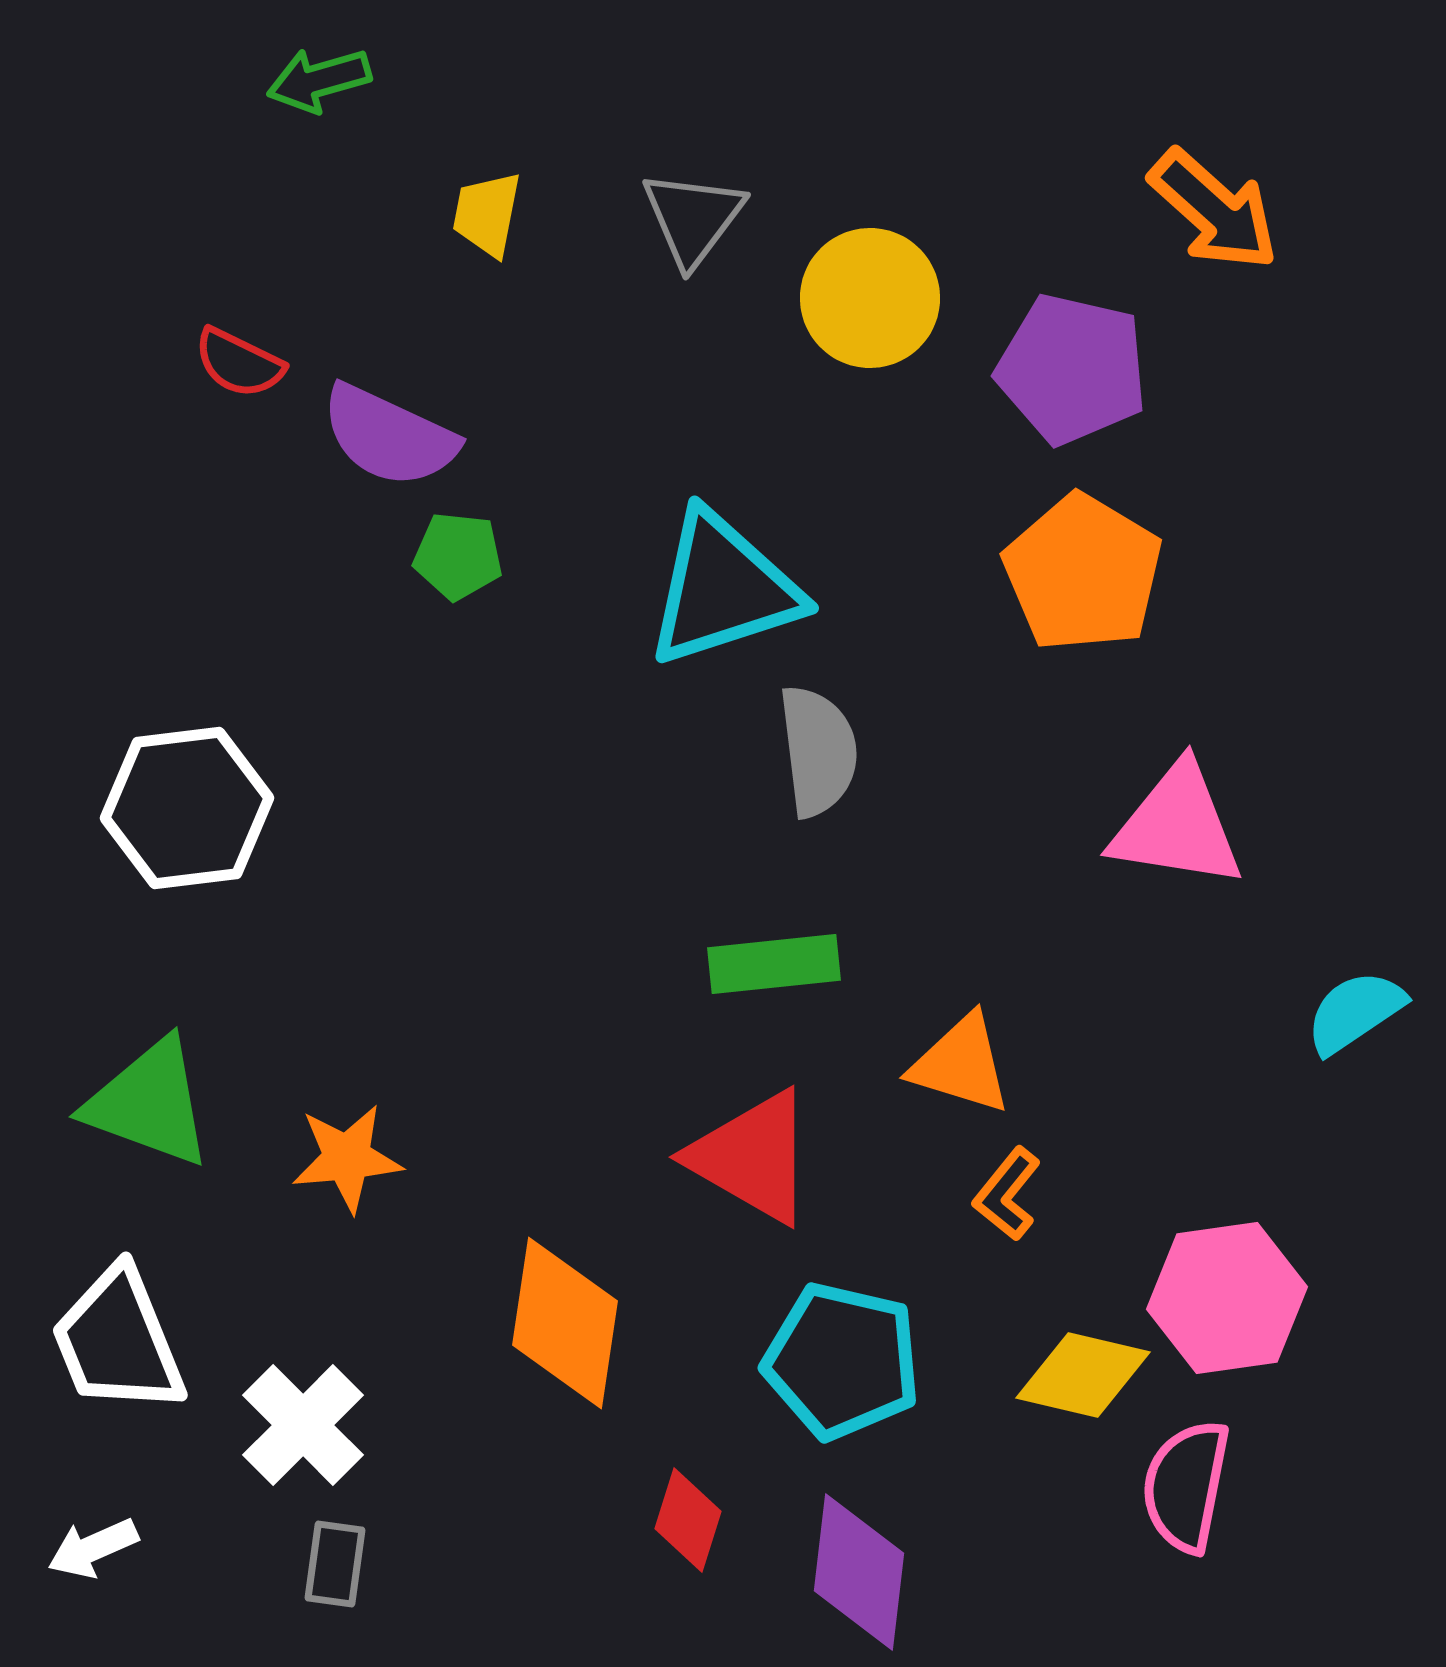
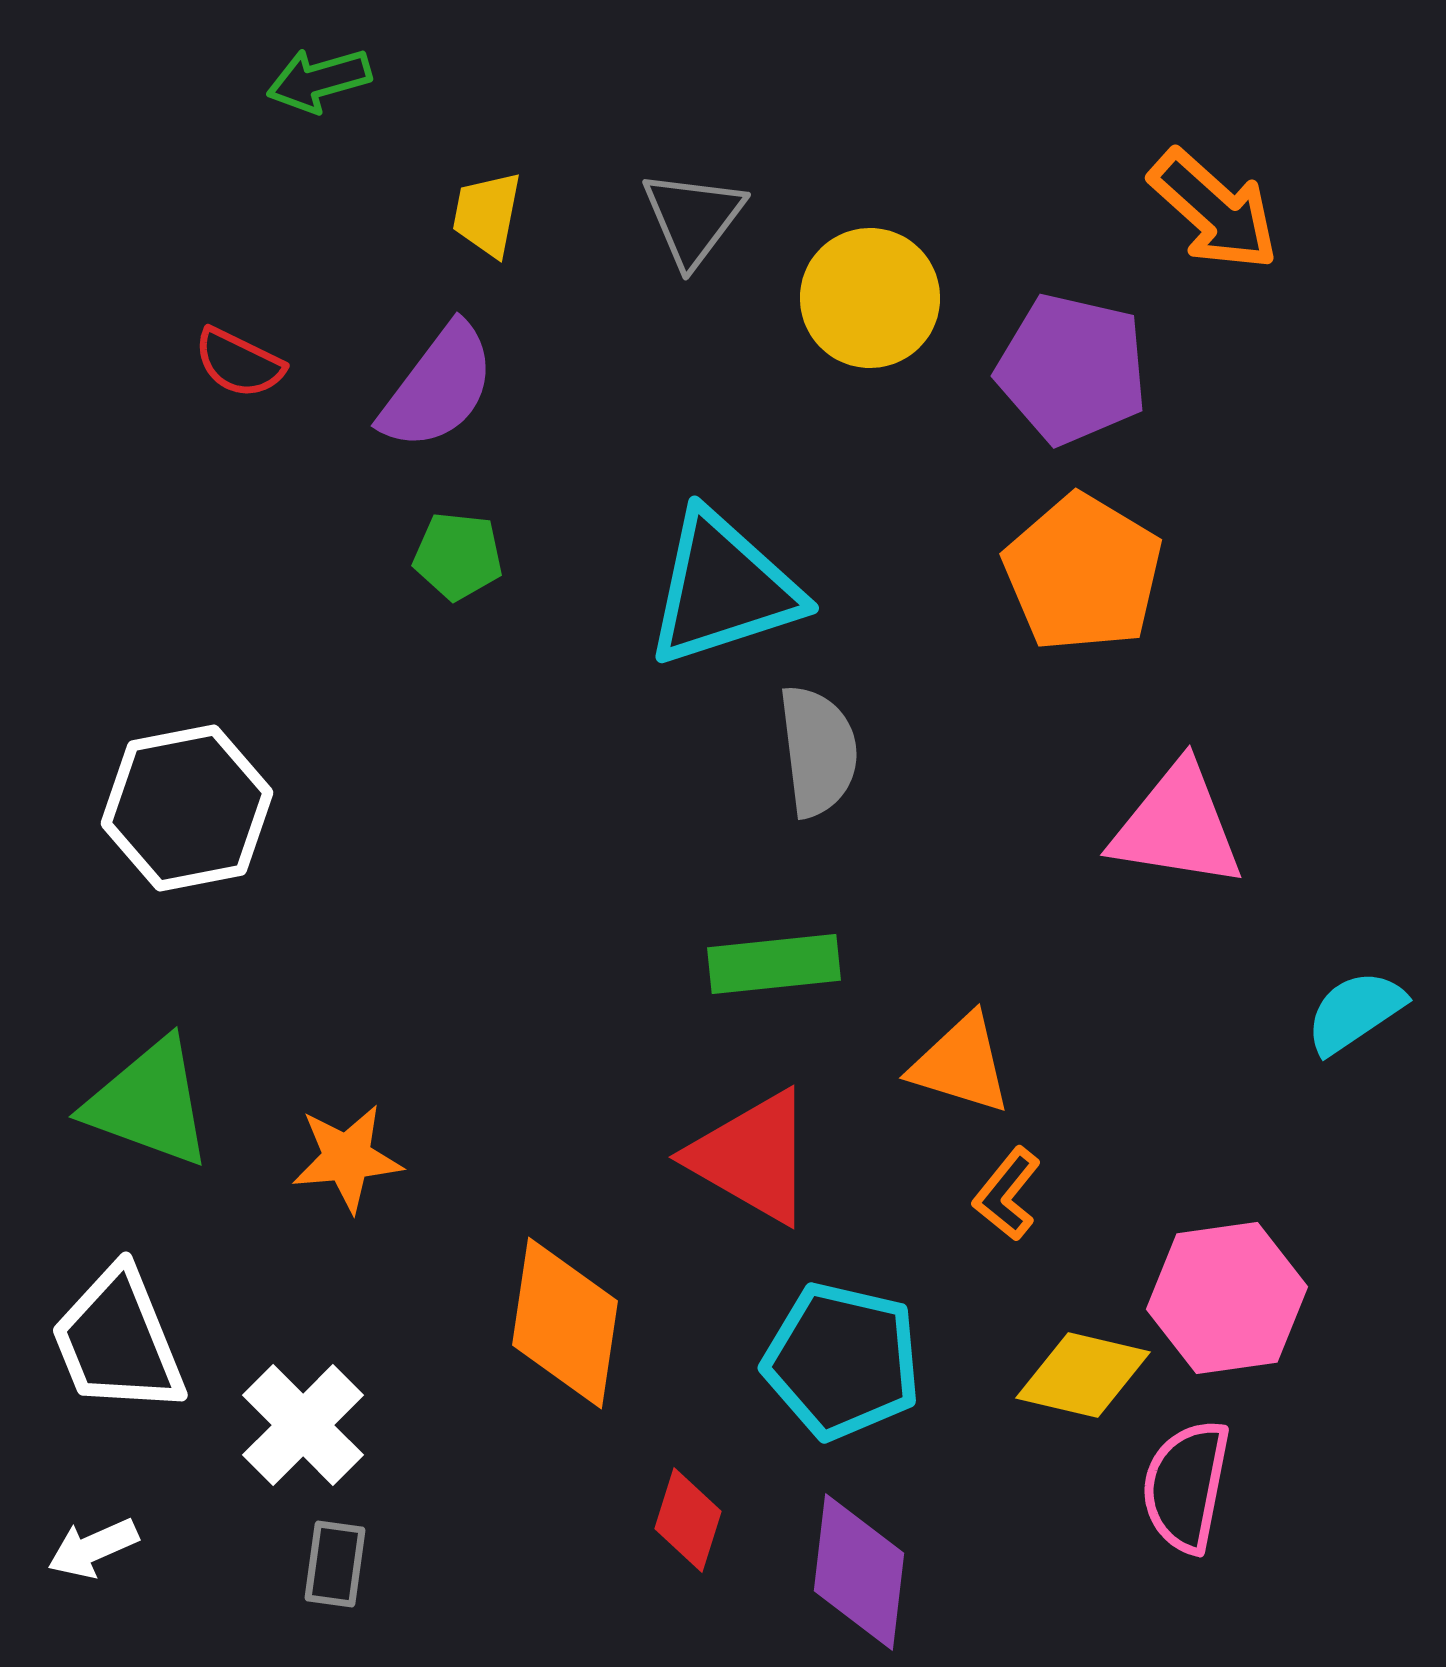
purple semicircle: moved 49 px right, 49 px up; rotated 78 degrees counterclockwise
white hexagon: rotated 4 degrees counterclockwise
